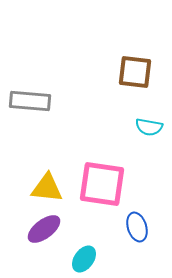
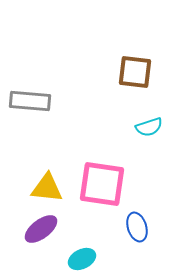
cyan semicircle: rotated 28 degrees counterclockwise
purple ellipse: moved 3 px left
cyan ellipse: moved 2 px left; rotated 28 degrees clockwise
